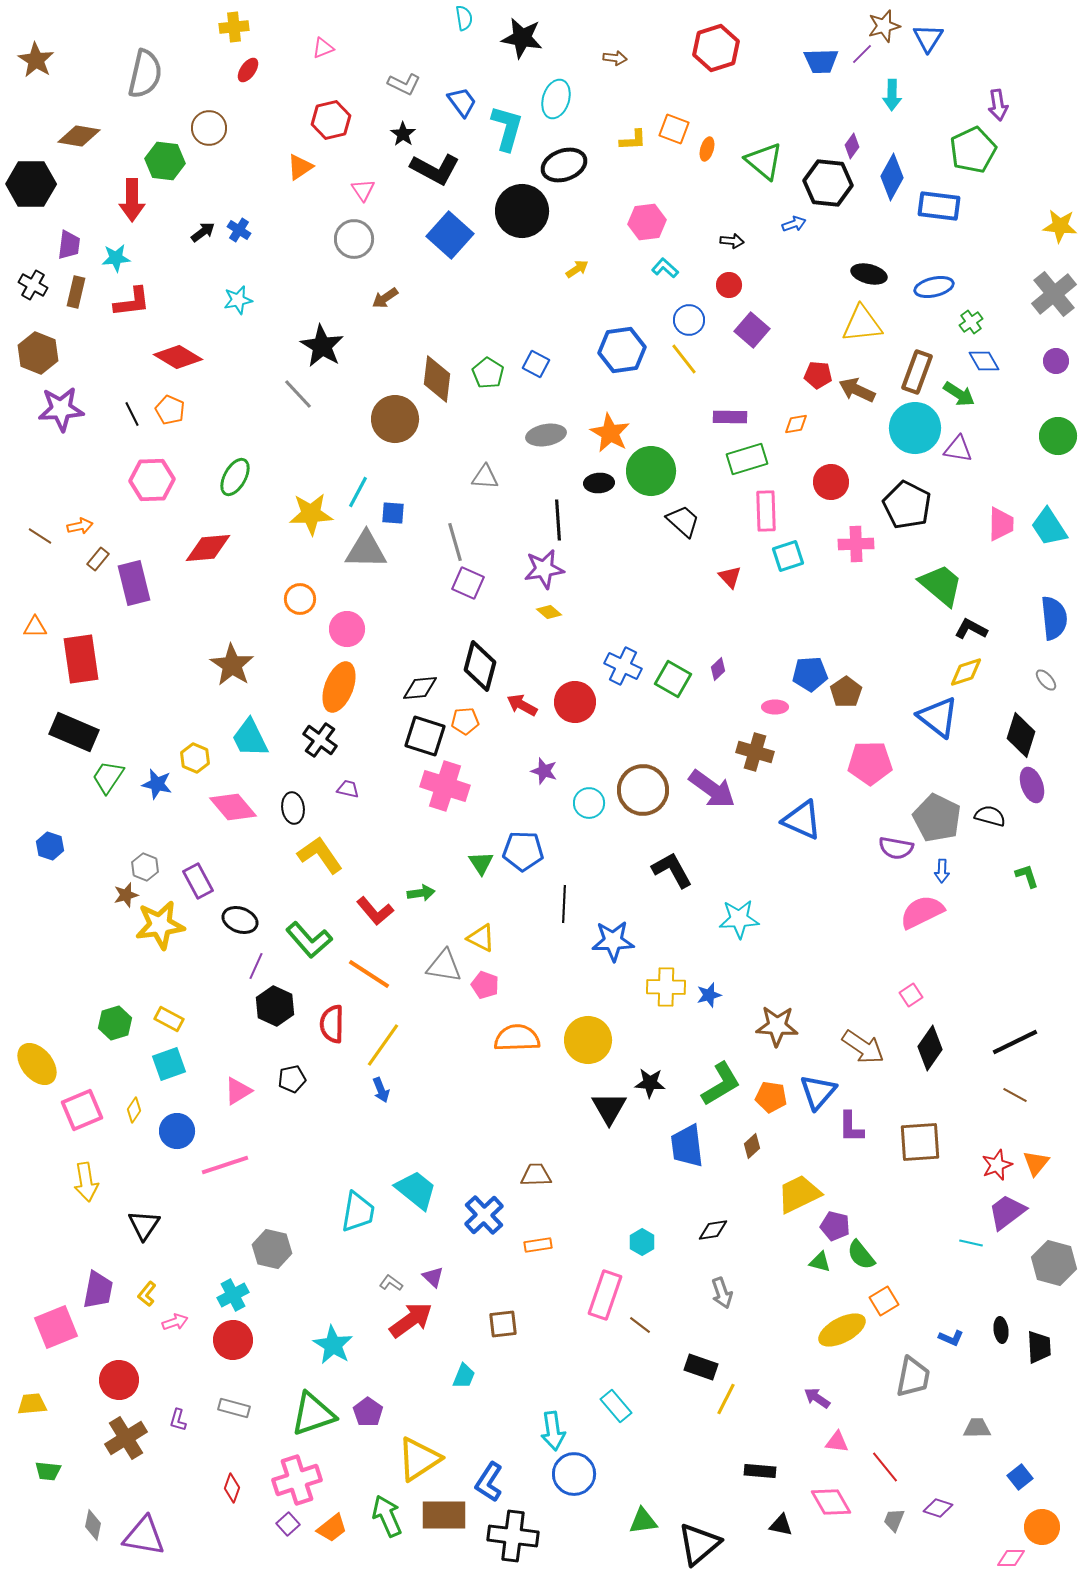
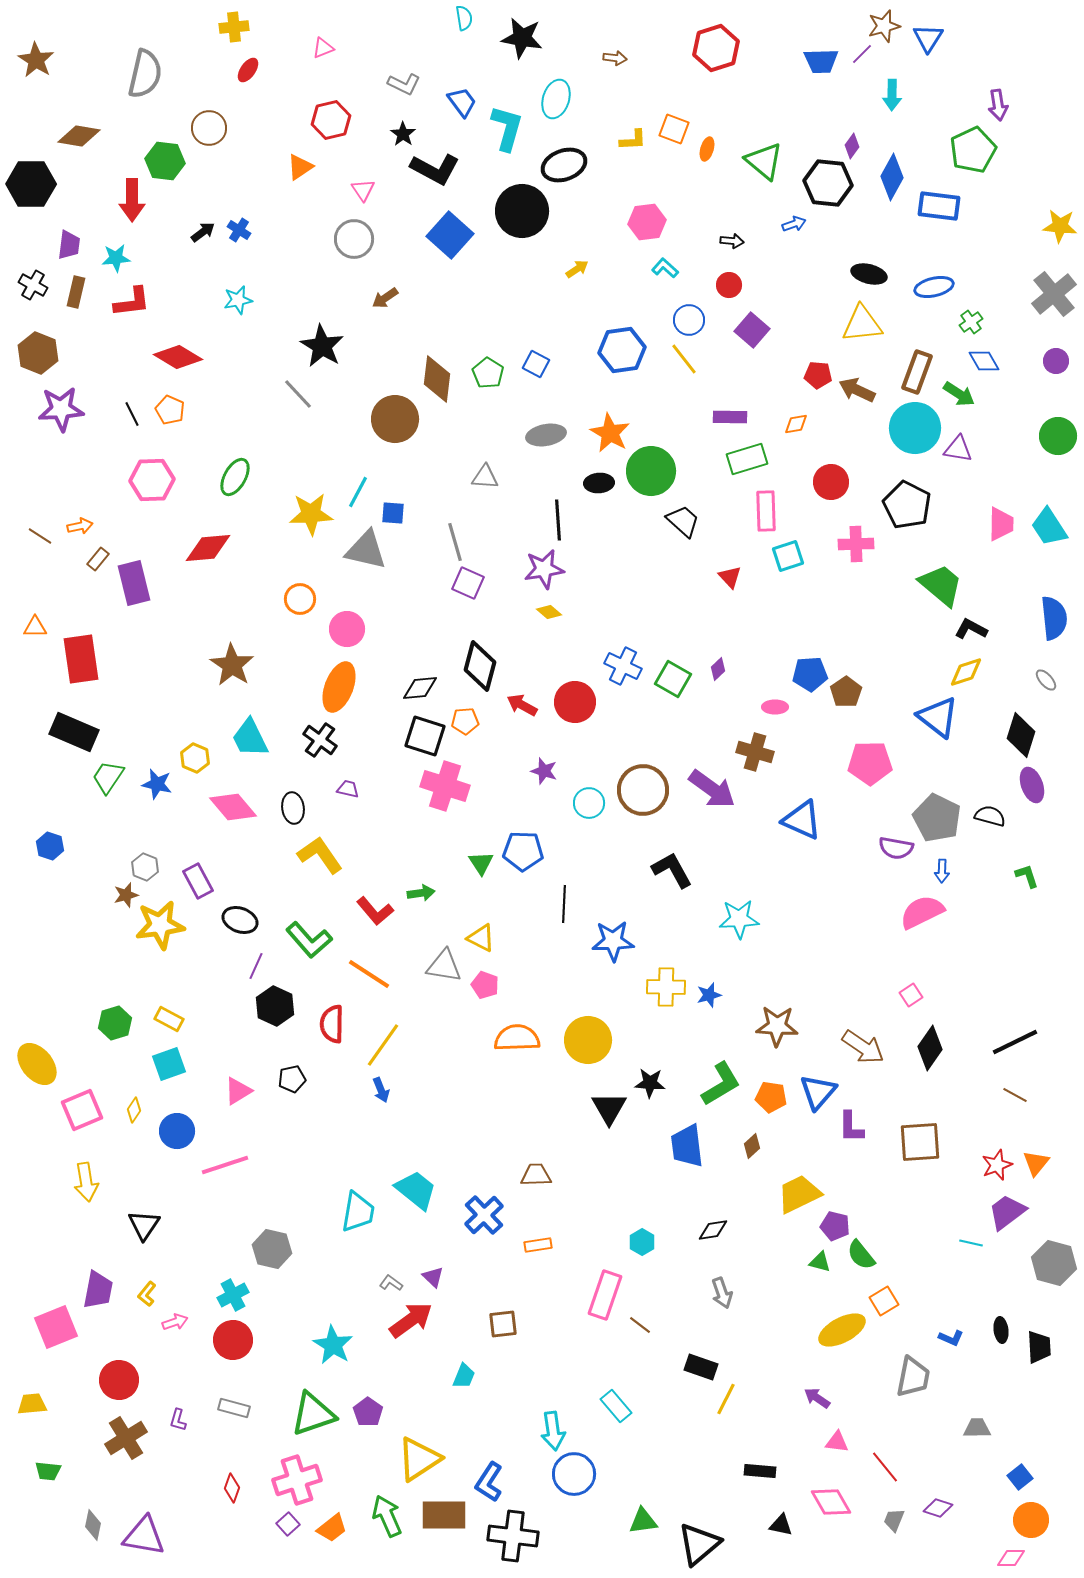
gray triangle at (366, 550): rotated 12 degrees clockwise
orange circle at (1042, 1527): moved 11 px left, 7 px up
